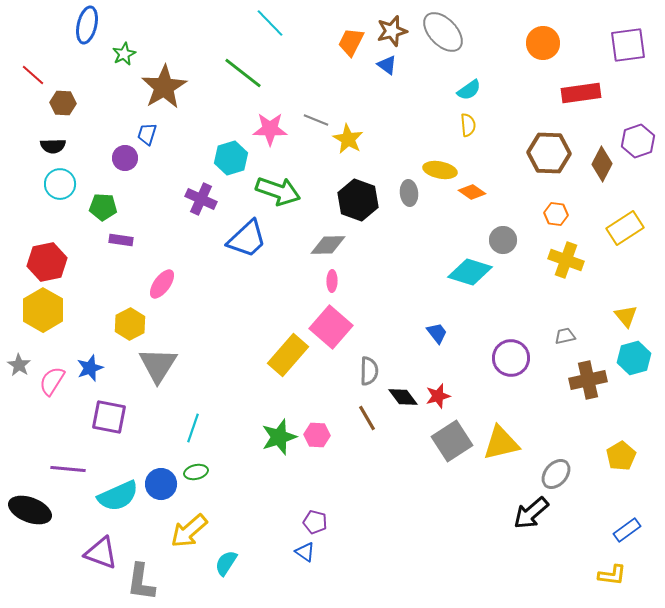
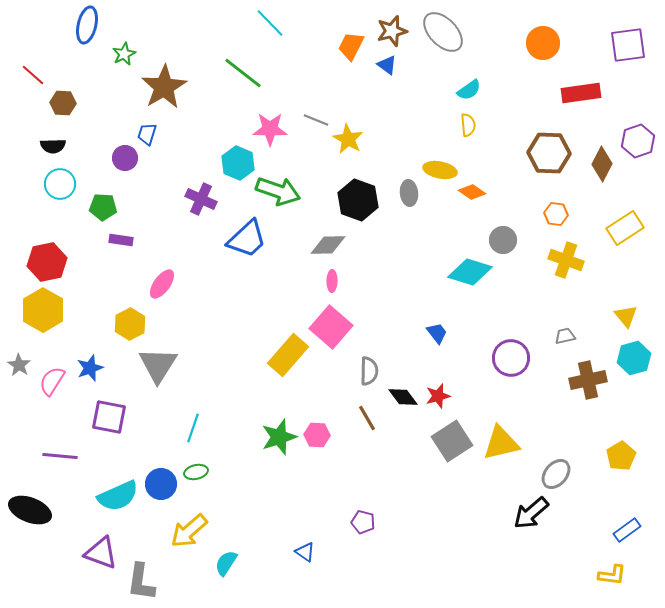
orange trapezoid at (351, 42): moved 4 px down
cyan hexagon at (231, 158): moved 7 px right, 5 px down; rotated 20 degrees counterclockwise
purple line at (68, 469): moved 8 px left, 13 px up
purple pentagon at (315, 522): moved 48 px right
